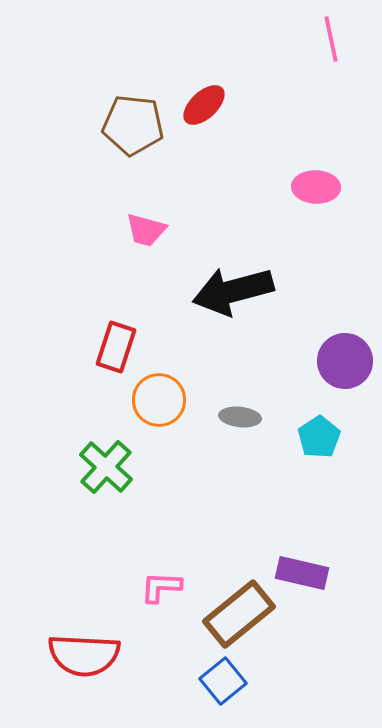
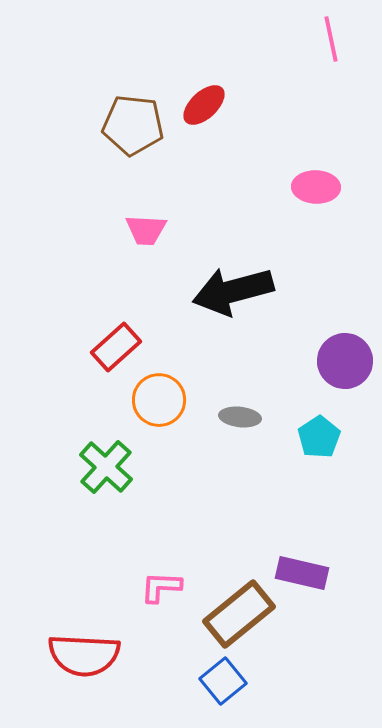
pink trapezoid: rotated 12 degrees counterclockwise
red rectangle: rotated 30 degrees clockwise
